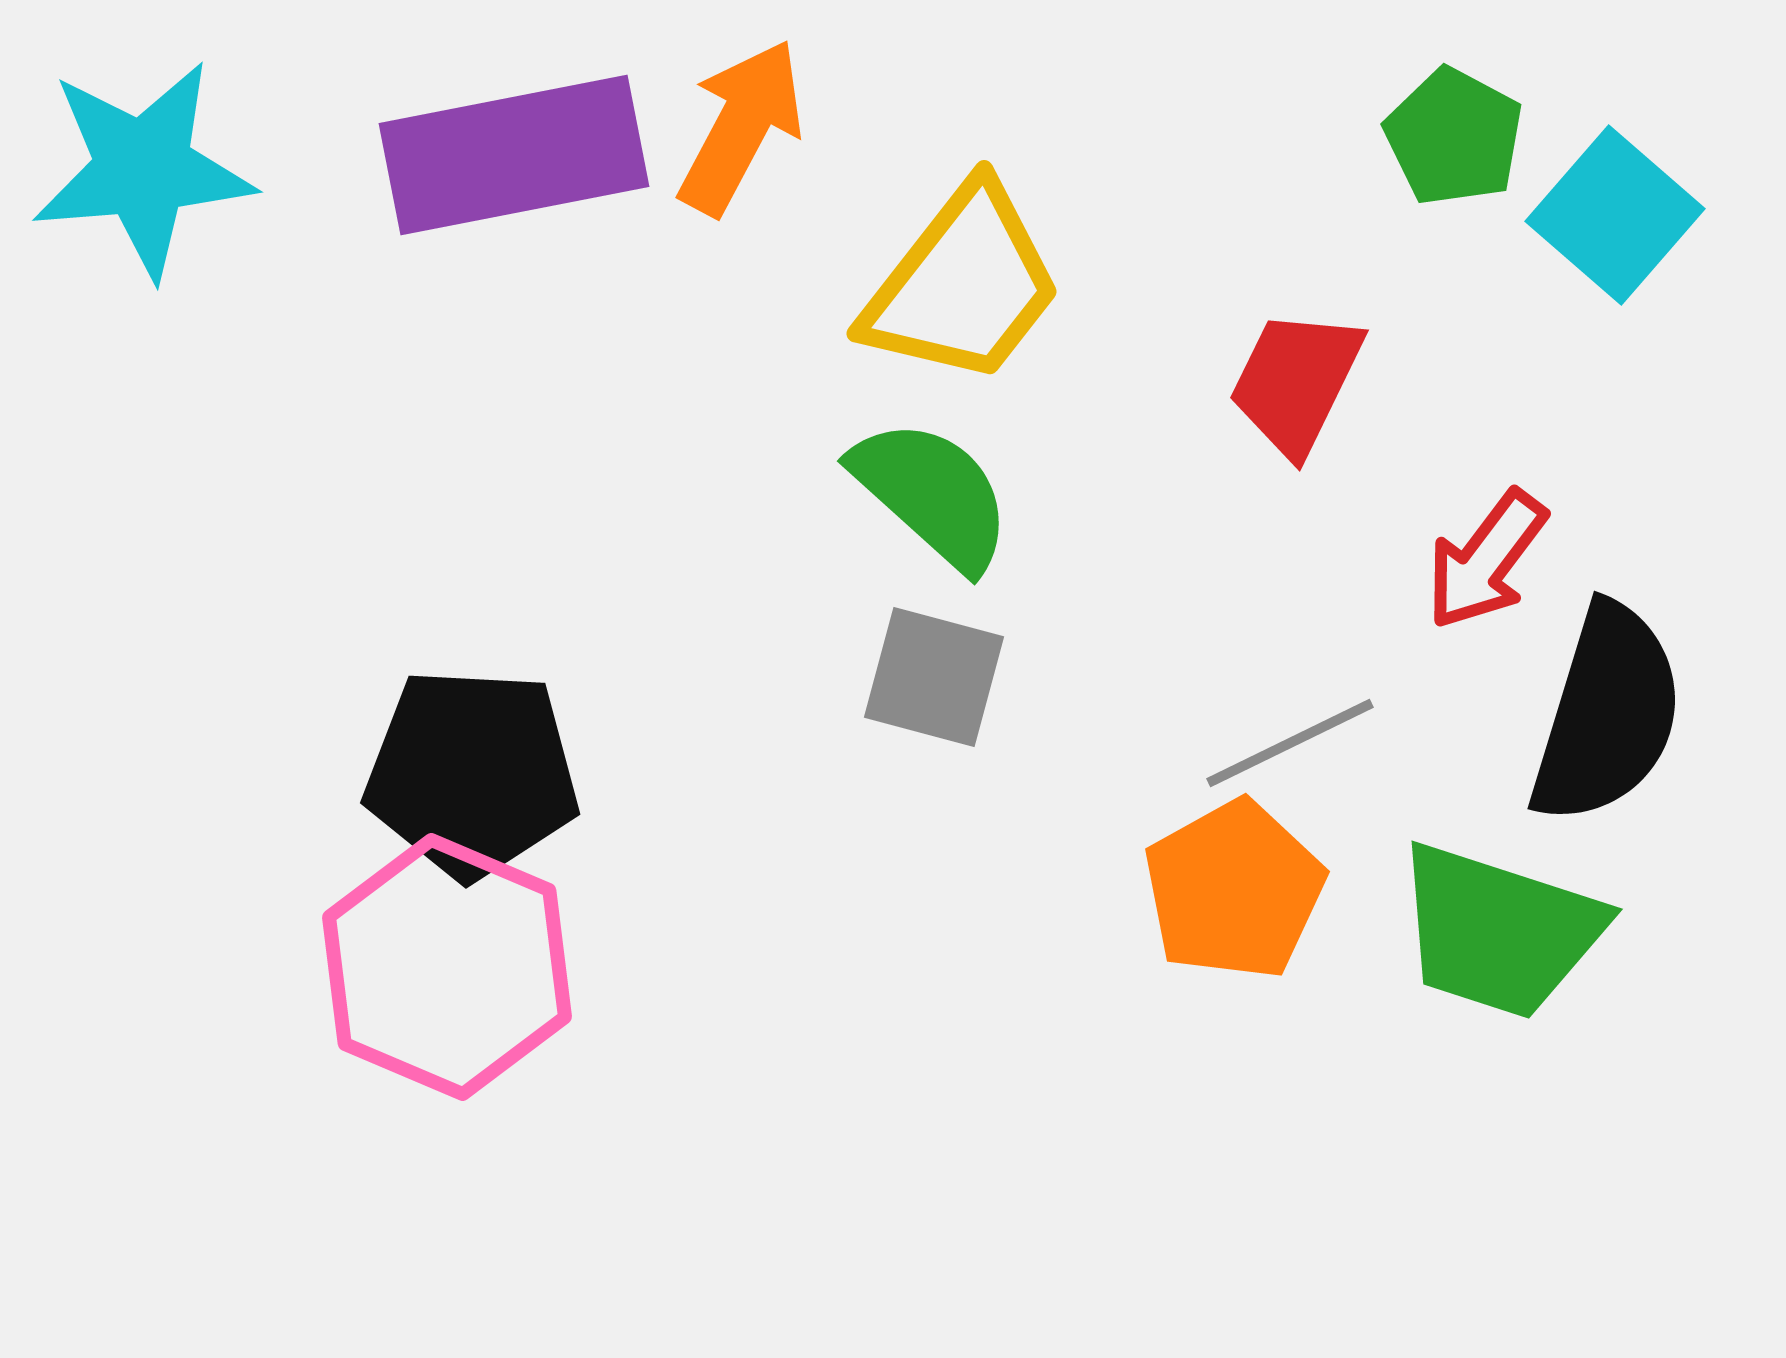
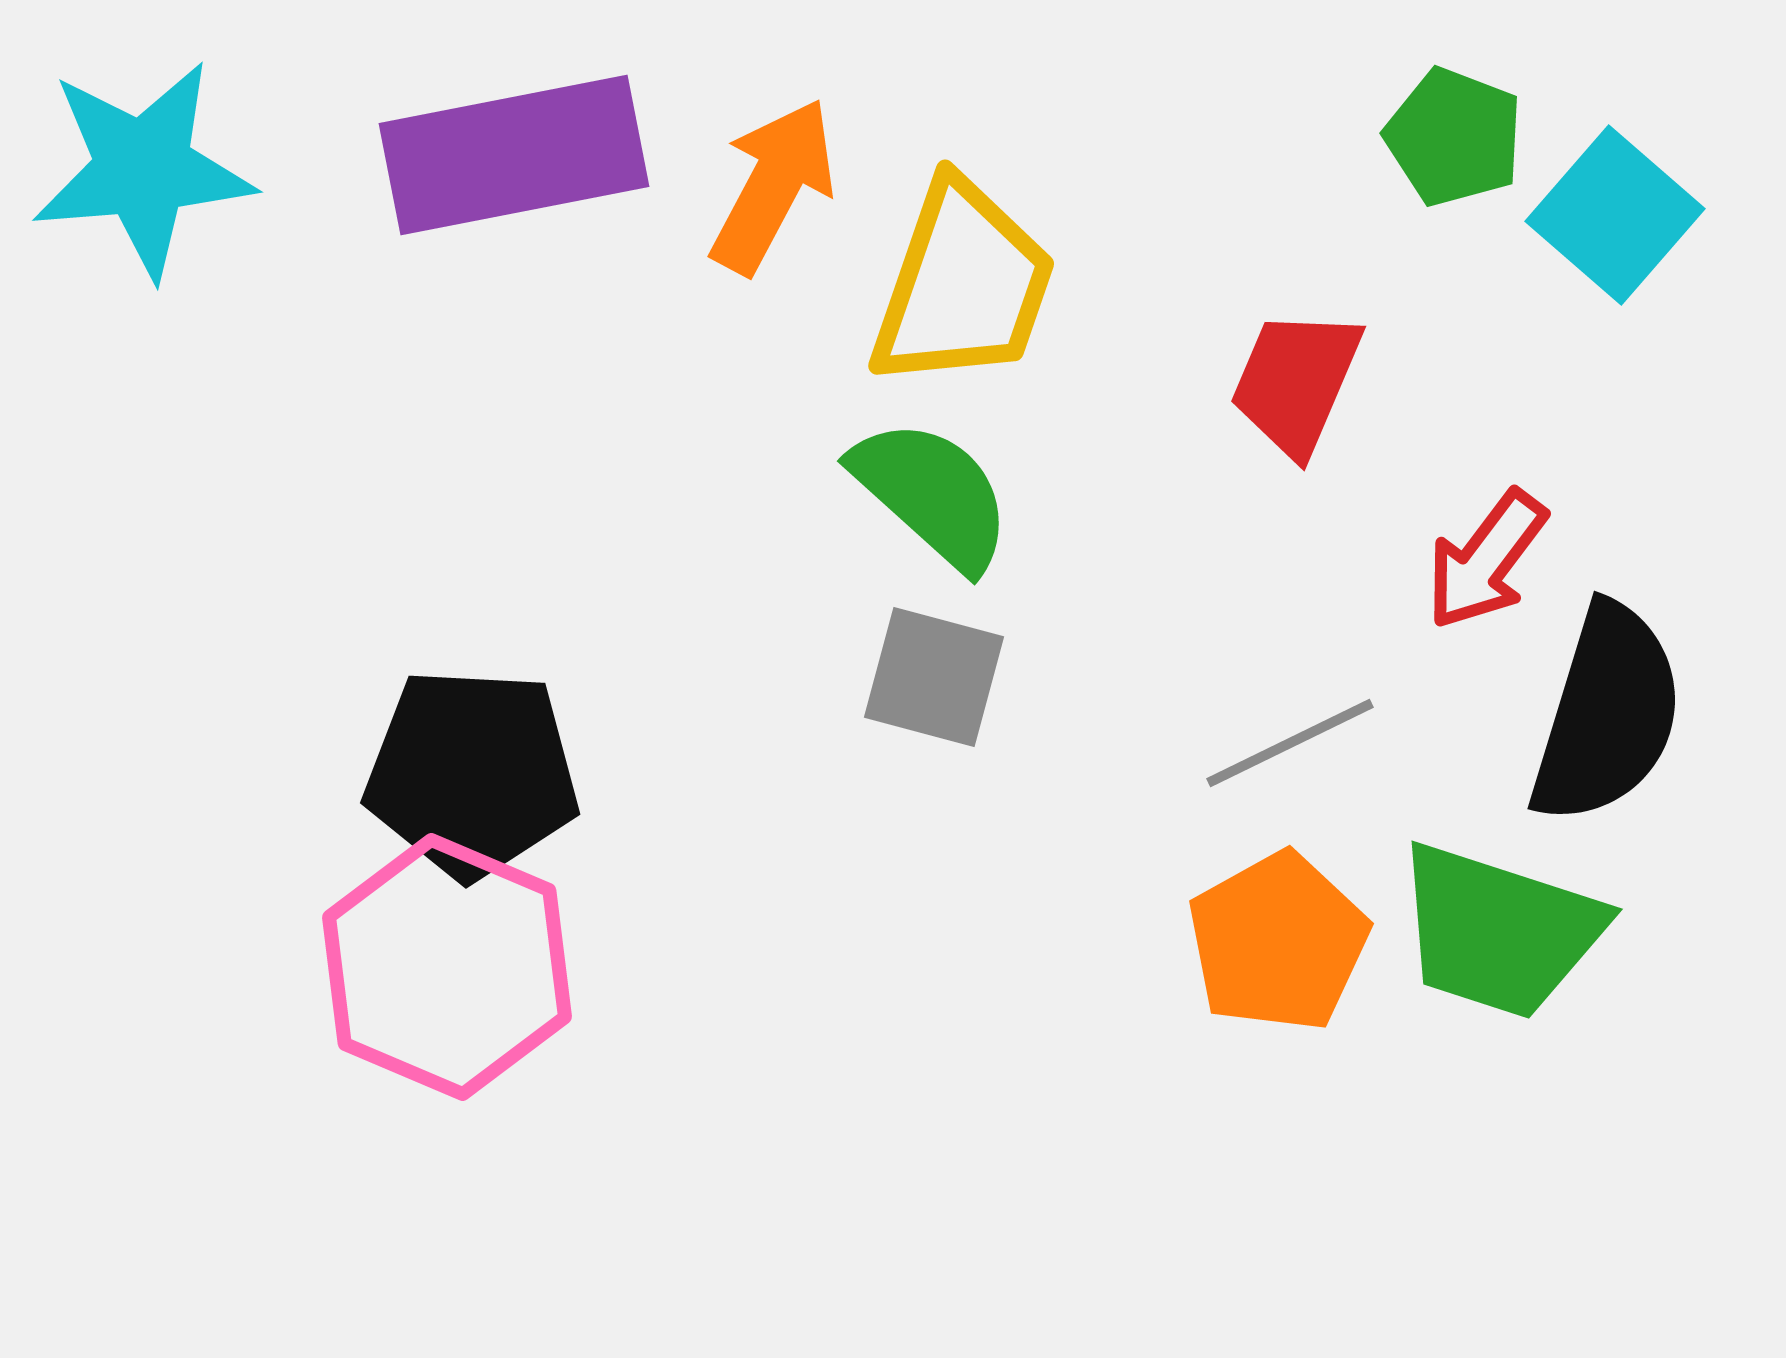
orange arrow: moved 32 px right, 59 px down
green pentagon: rotated 7 degrees counterclockwise
yellow trapezoid: rotated 19 degrees counterclockwise
red trapezoid: rotated 3 degrees counterclockwise
orange pentagon: moved 44 px right, 52 px down
